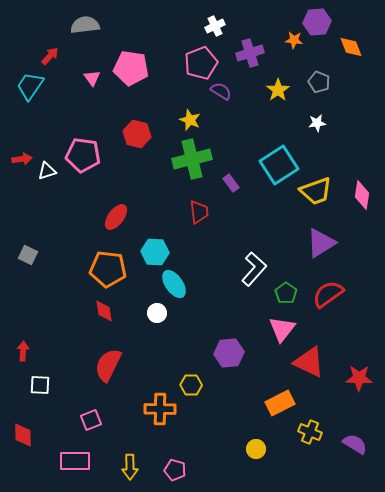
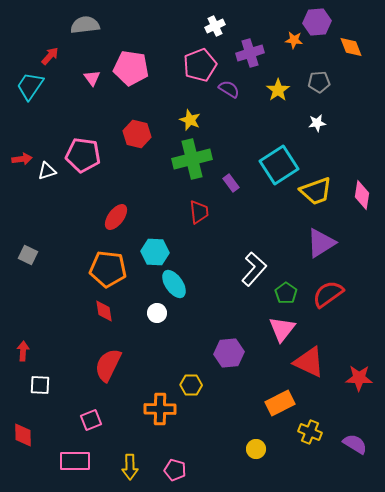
pink pentagon at (201, 63): moved 1 px left, 2 px down
gray pentagon at (319, 82): rotated 25 degrees counterclockwise
purple semicircle at (221, 91): moved 8 px right, 2 px up
